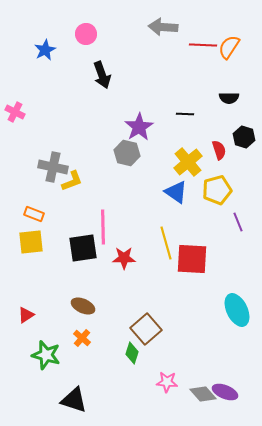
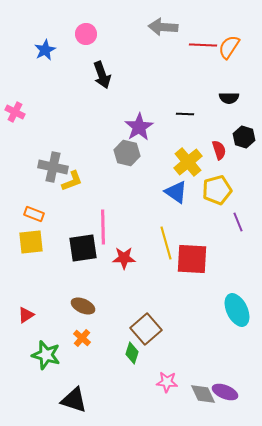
gray diamond: rotated 16 degrees clockwise
